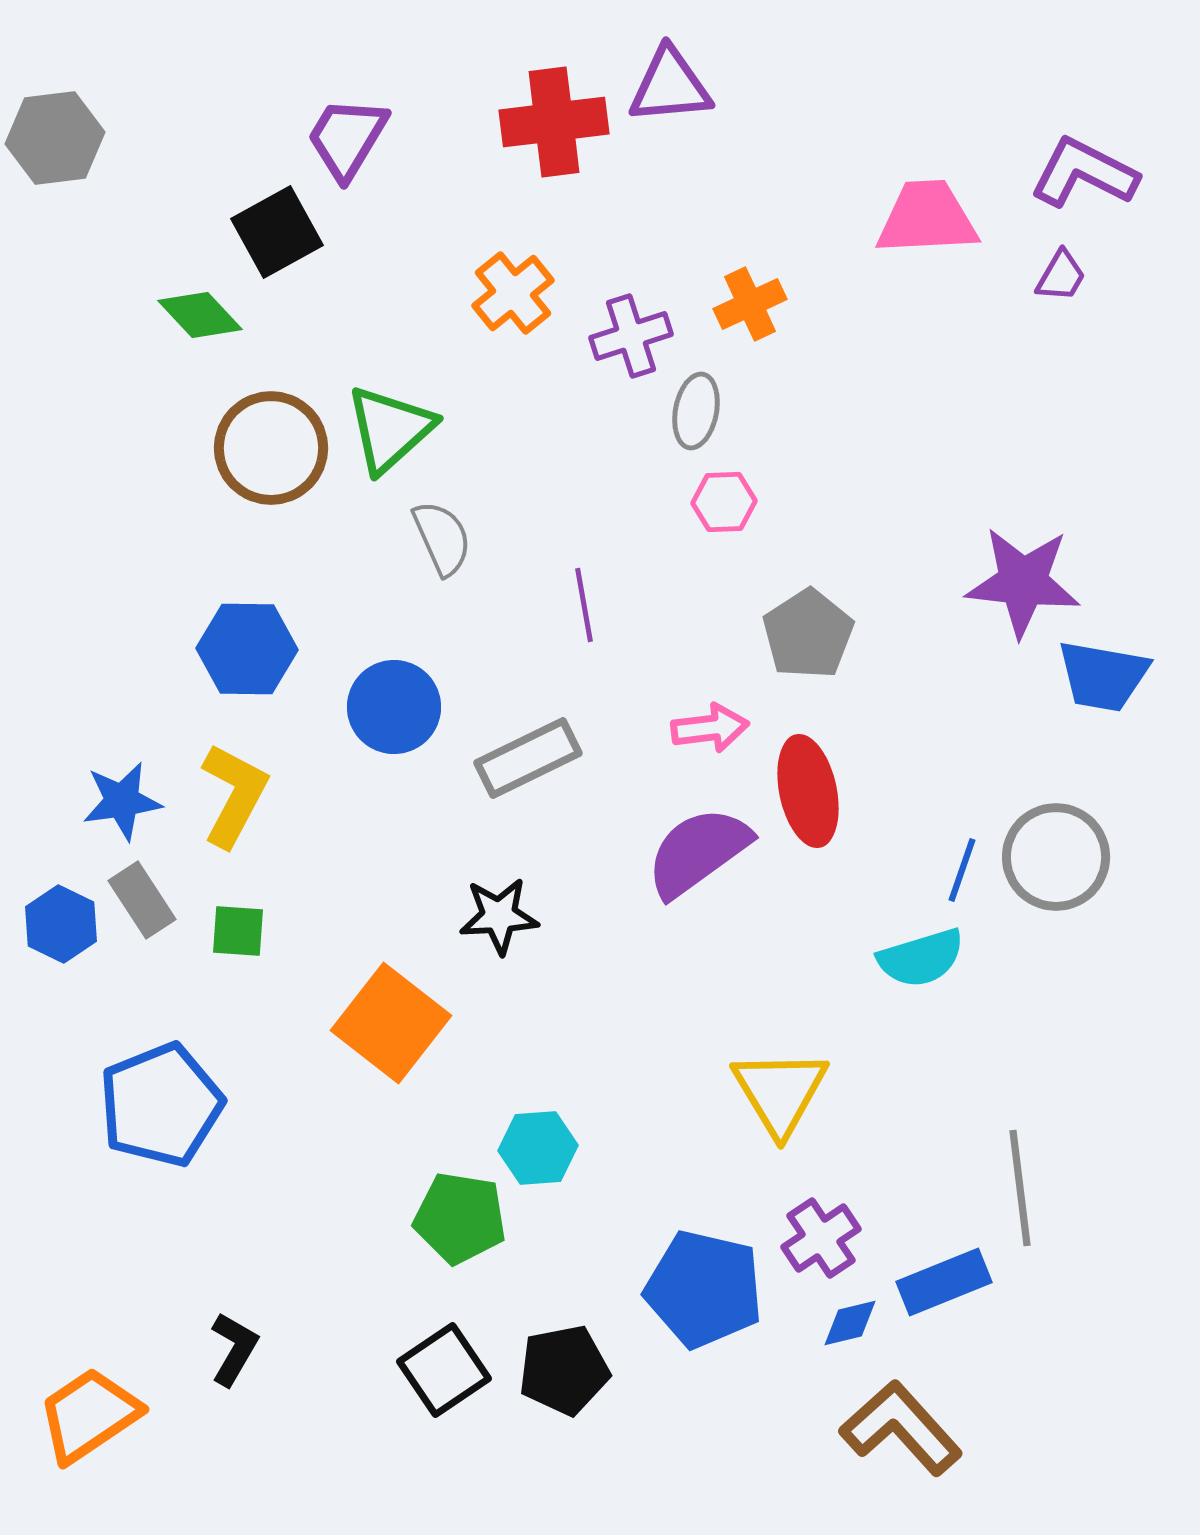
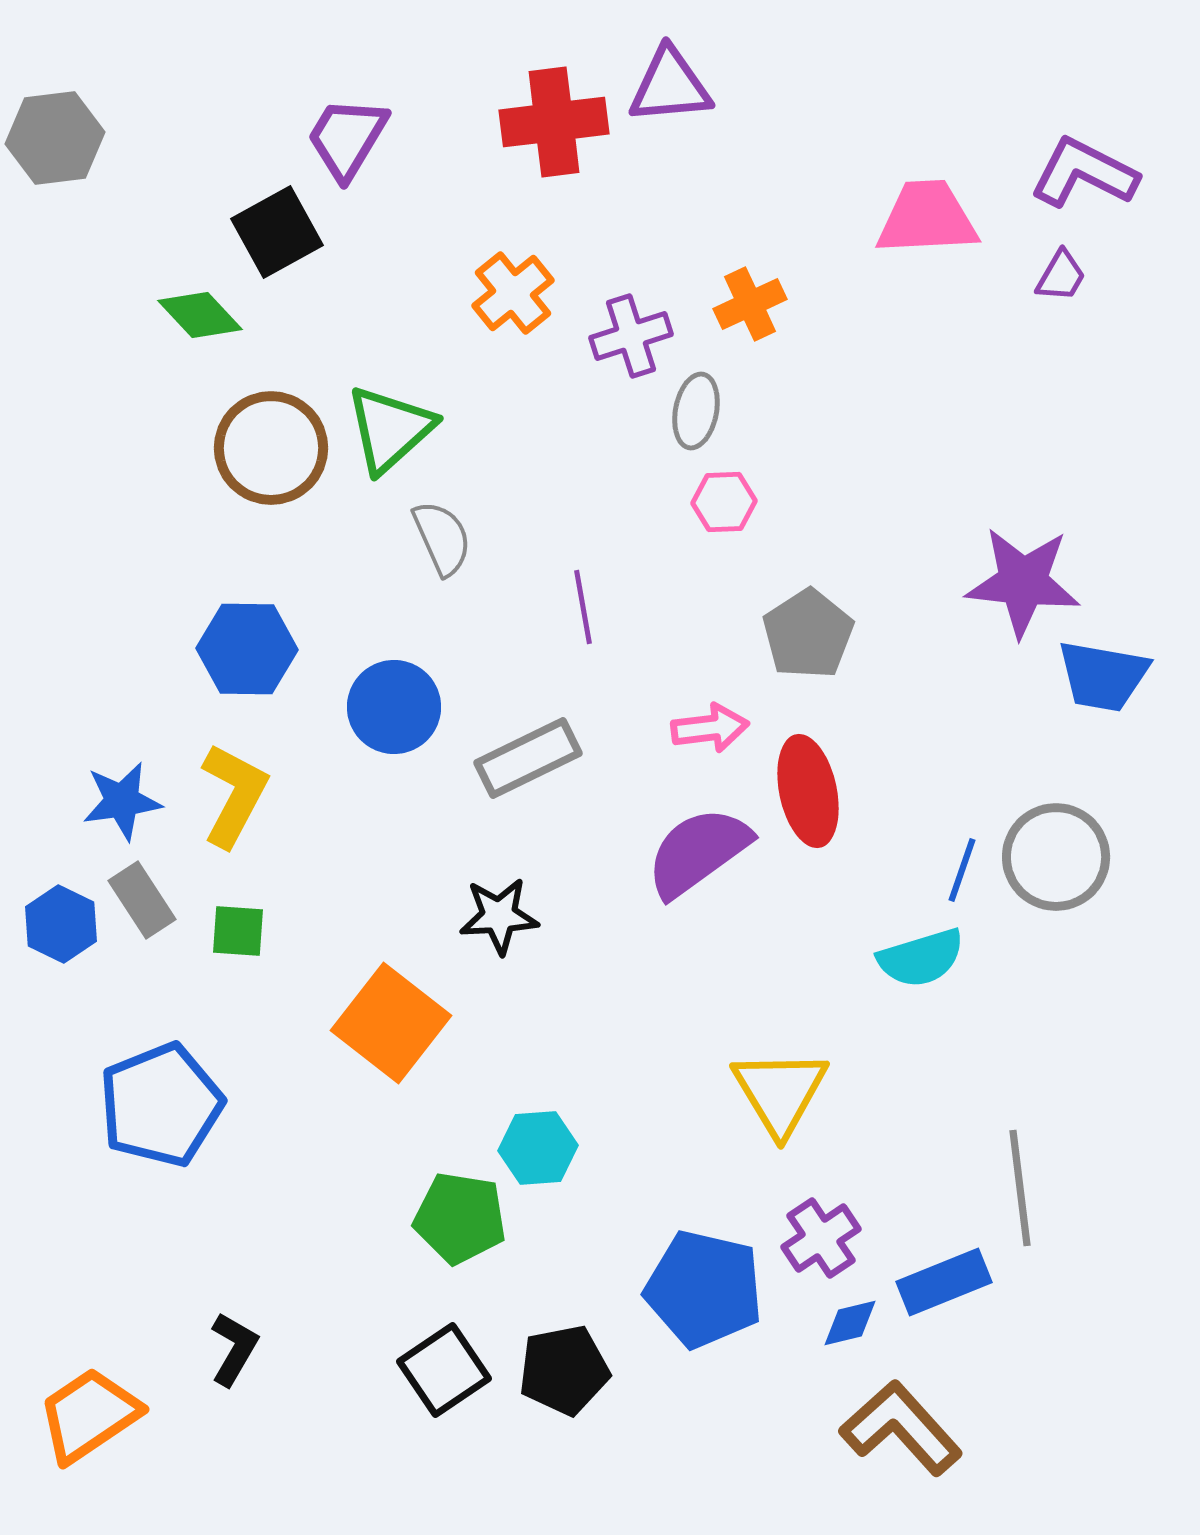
purple line at (584, 605): moved 1 px left, 2 px down
